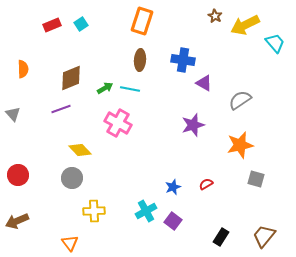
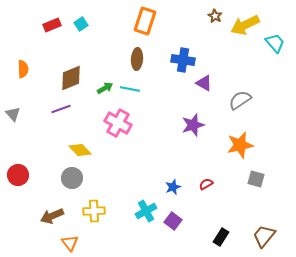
orange rectangle: moved 3 px right
brown ellipse: moved 3 px left, 1 px up
brown arrow: moved 35 px right, 5 px up
